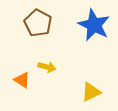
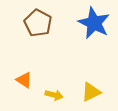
blue star: moved 2 px up
yellow arrow: moved 7 px right, 28 px down
orange triangle: moved 2 px right
